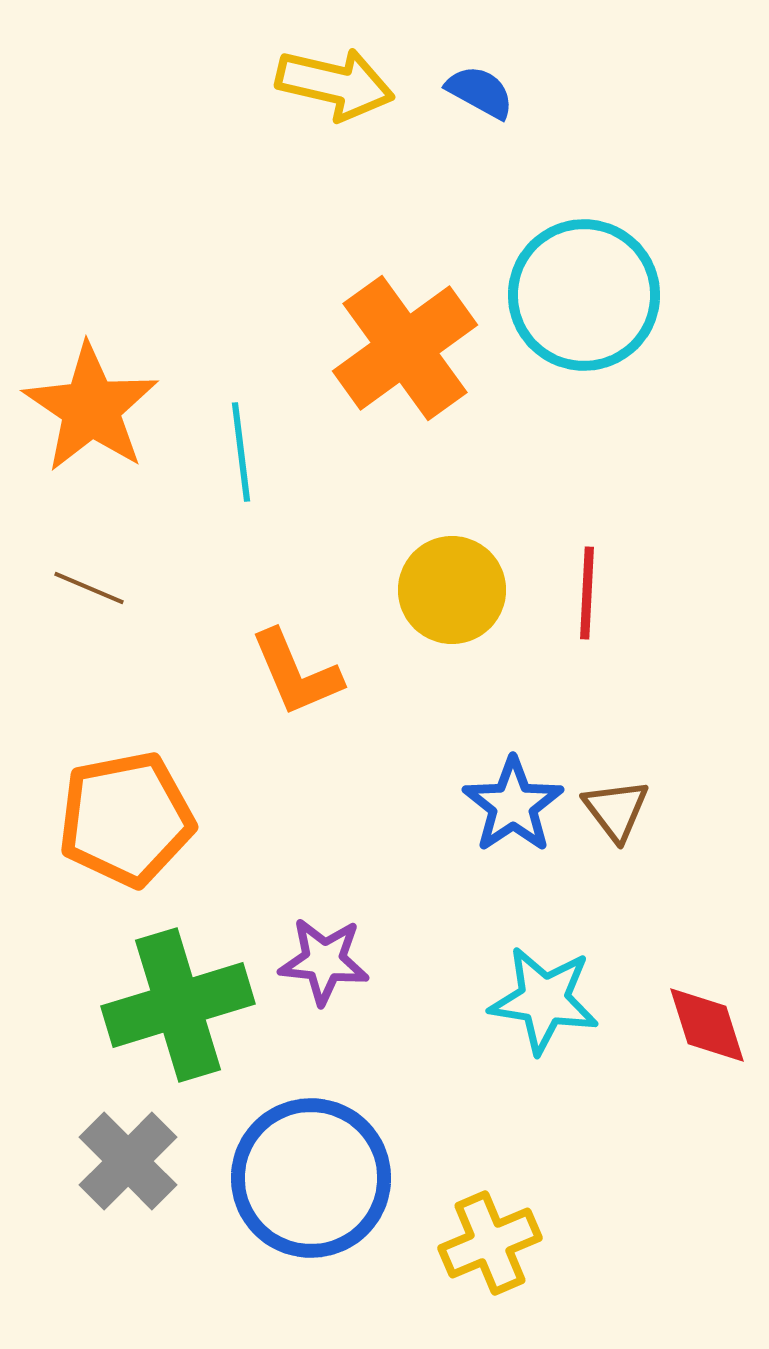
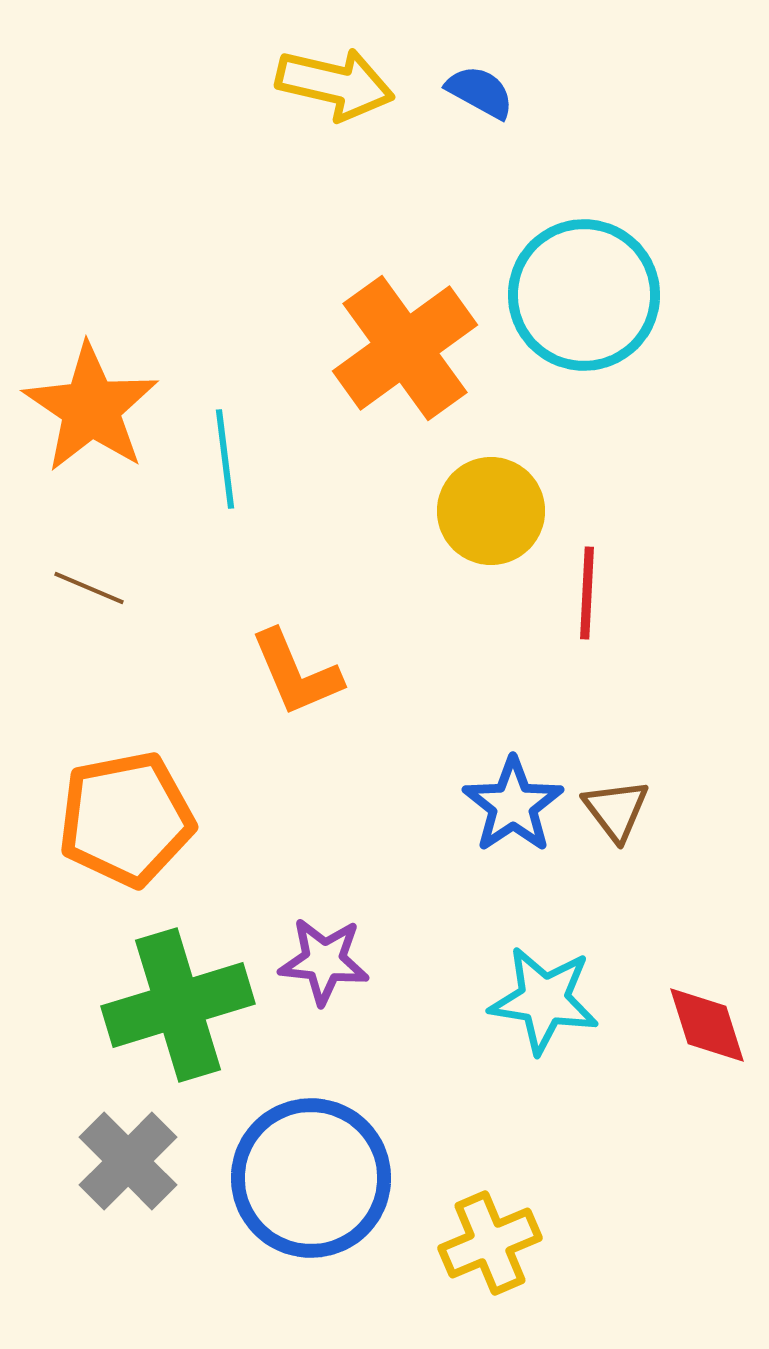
cyan line: moved 16 px left, 7 px down
yellow circle: moved 39 px right, 79 px up
